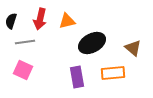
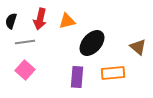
black ellipse: rotated 20 degrees counterclockwise
brown triangle: moved 5 px right, 1 px up
pink square: moved 2 px right; rotated 18 degrees clockwise
purple rectangle: rotated 15 degrees clockwise
